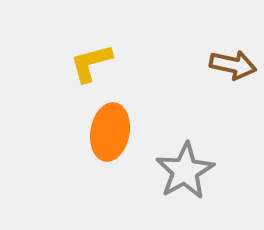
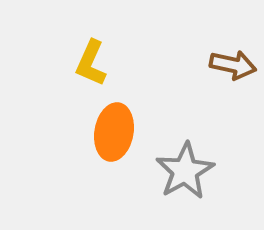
yellow L-shape: rotated 51 degrees counterclockwise
orange ellipse: moved 4 px right
